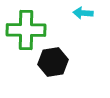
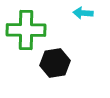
black hexagon: moved 2 px right, 1 px down
